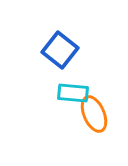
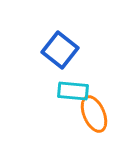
cyan rectangle: moved 2 px up
